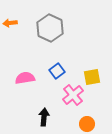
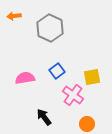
orange arrow: moved 4 px right, 7 px up
pink cross: rotated 15 degrees counterclockwise
black arrow: rotated 42 degrees counterclockwise
